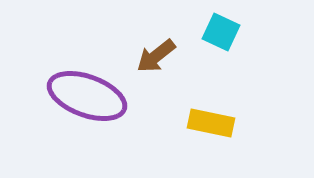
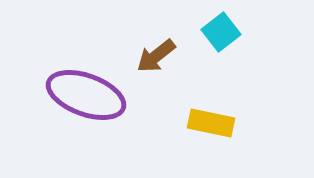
cyan square: rotated 27 degrees clockwise
purple ellipse: moved 1 px left, 1 px up
